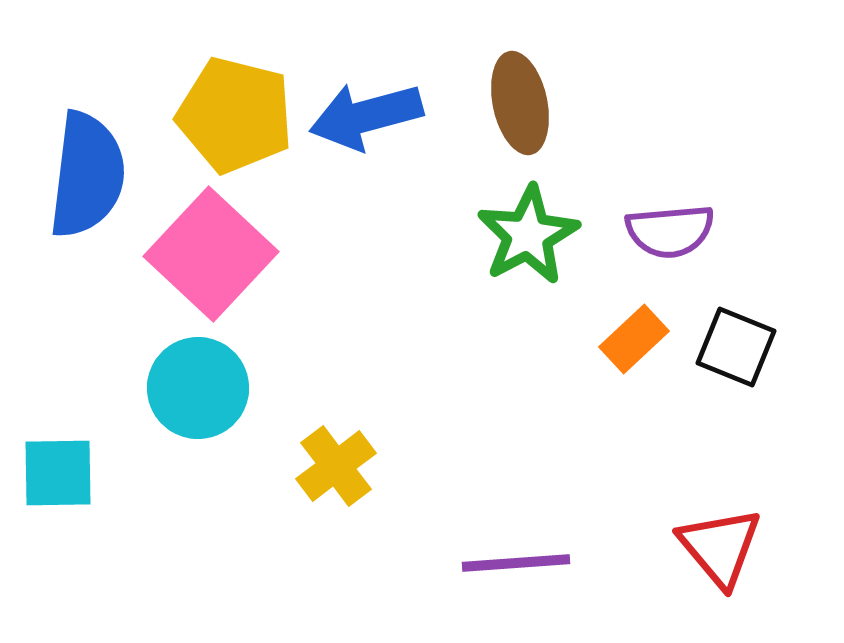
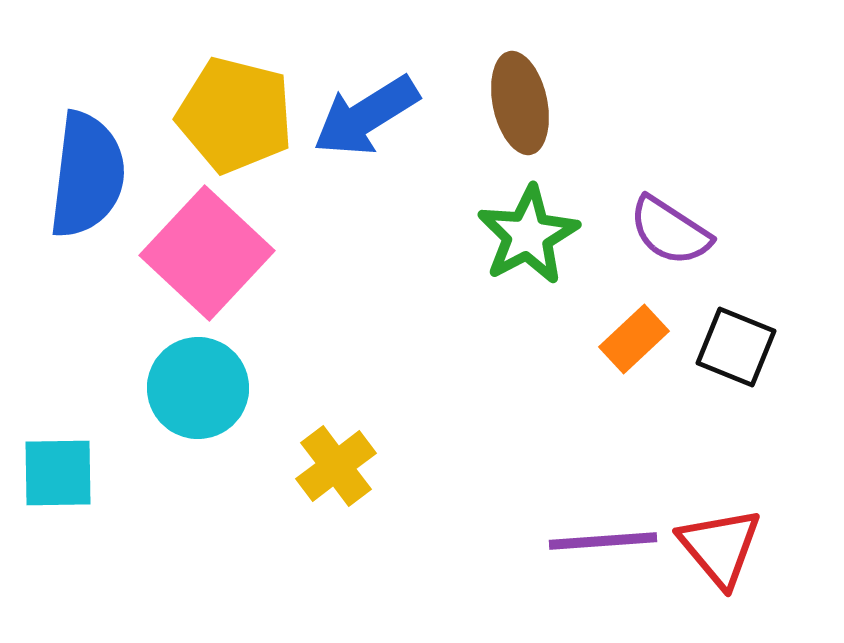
blue arrow: rotated 17 degrees counterclockwise
purple semicircle: rotated 38 degrees clockwise
pink square: moved 4 px left, 1 px up
purple line: moved 87 px right, 22 px up
